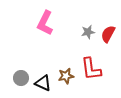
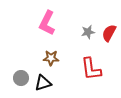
pink L-shape: moved 2 px right
red semicircle: moved 1 px right, 1 px up
brown star: moved 15 px left, 18 px up; rotated 14 degrees clockwise
black triangle: rotated 42 degrees counterclockwise
